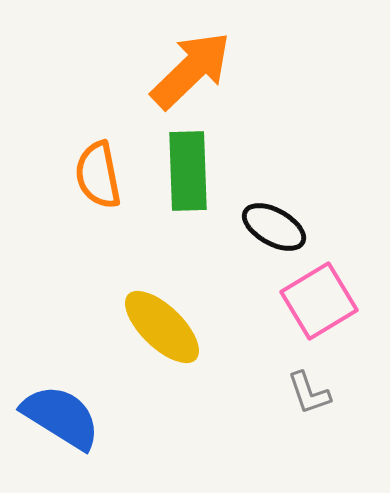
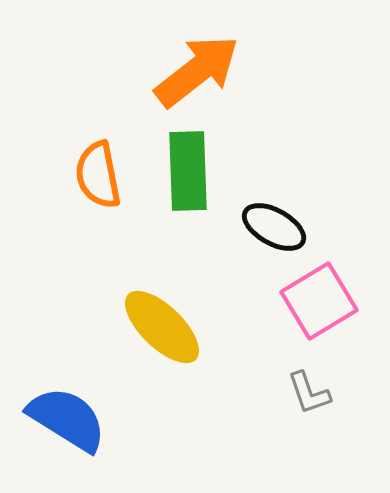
orange arrow: moved 6 px right, 1 px down; rotated 6 degrees clockwise
blue semicircle: moved 6 px right, 2 px down
